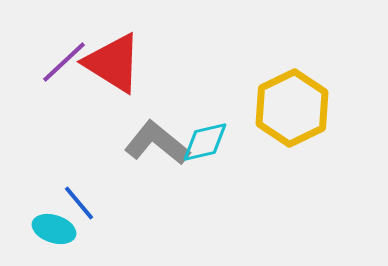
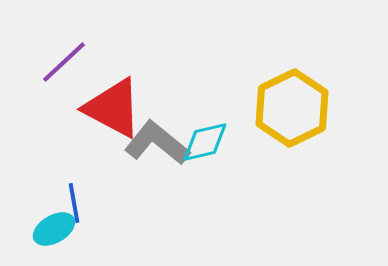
red triangle: moved 45 px down; rotated 4 degrees counterclockwise
blue line: moved 5 px left; rotated 30 degrees clockwise
cyan ellipse: rotated 48 degrees counterclockwise
